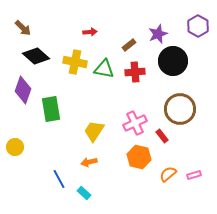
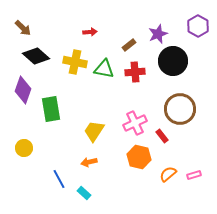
yellow circle: moved 9 px right, 1 px down
